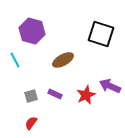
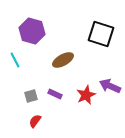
red semicircle: moved 4 px right, 2 px up
